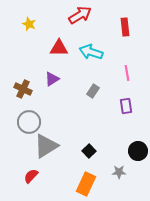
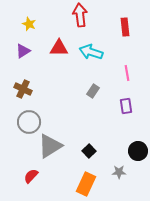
red arrow: rotated 65 degrees counterclockwise
purple triangle: moved 29 px left, 28 px up
gray triangle: moved 4 px right
